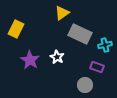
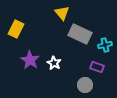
yellow triangle: rotated 35 degrees counterclockwise
white star: moved 3 px left, 6 px down
